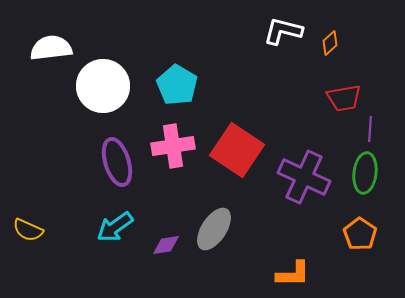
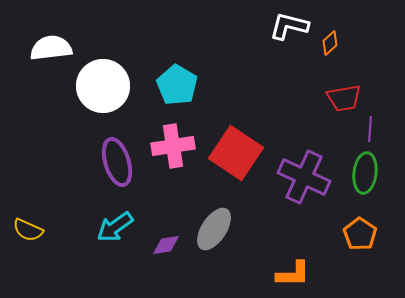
white L-shape: moved 6 px right, 5 px up
red square: moved 1 px left, 3 px down
